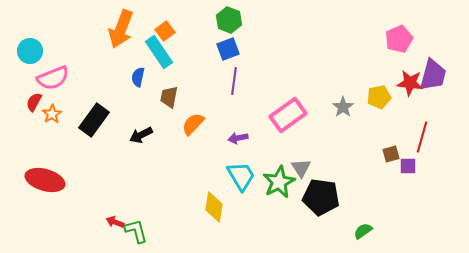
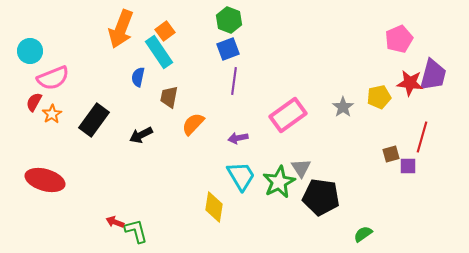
green semicircle: moved 3 px down
